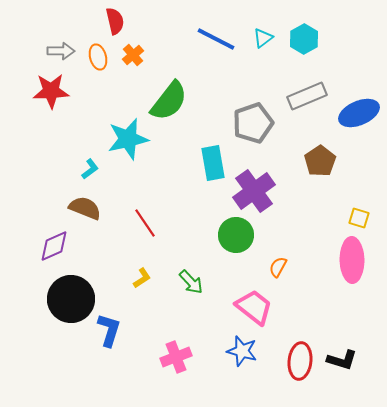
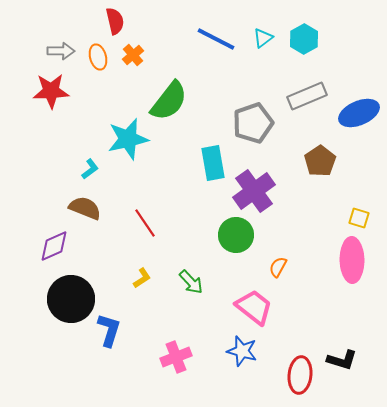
red ellipse: moved 14 px down
